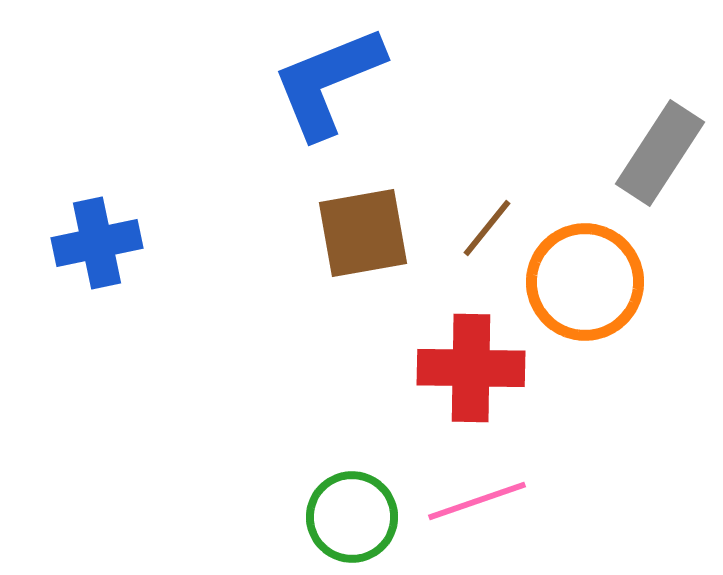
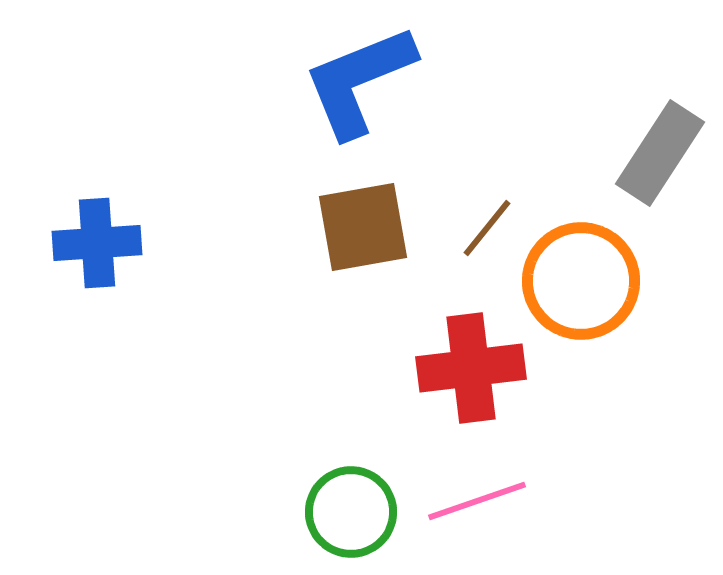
blue L-shape: moved 31 px right, 1 px up
brown square: moved 6 px up
blue cross: rotated 8 degrees clockwise
orange circle: moved 4 px left, 1 px up
red cross: rotated 8 degrees counterclockwise
green circle: moved 1 px left, 5 px up
